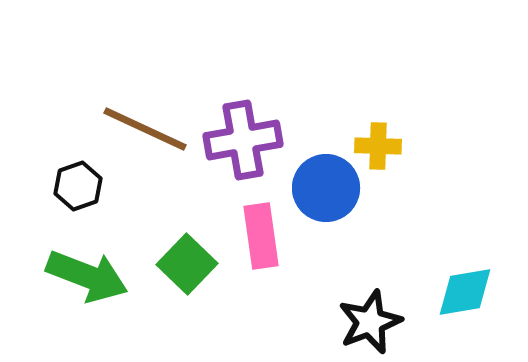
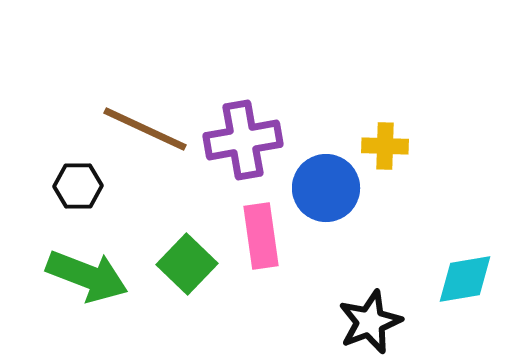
yellow cross: moved 7 px right
black hexagon: rotated 18 degrees clockwise
cyan diamond: moved 13 px up
